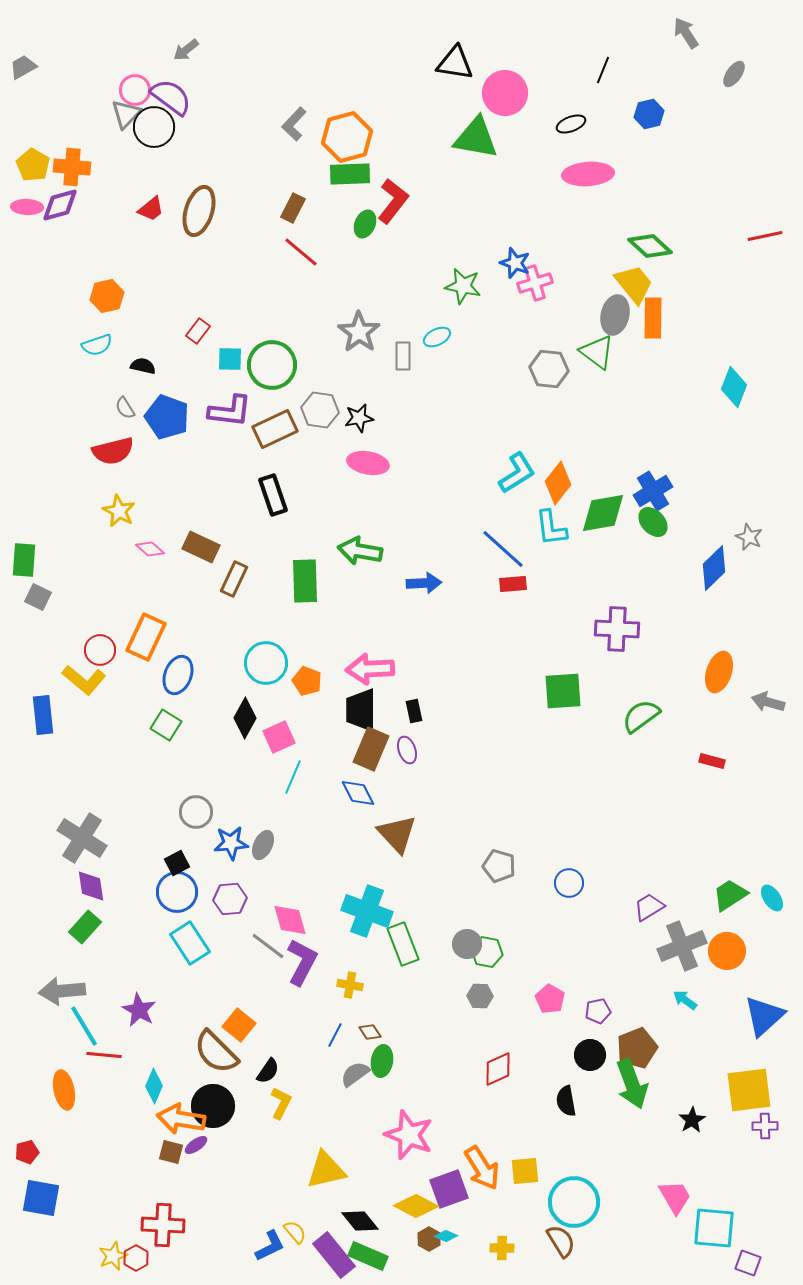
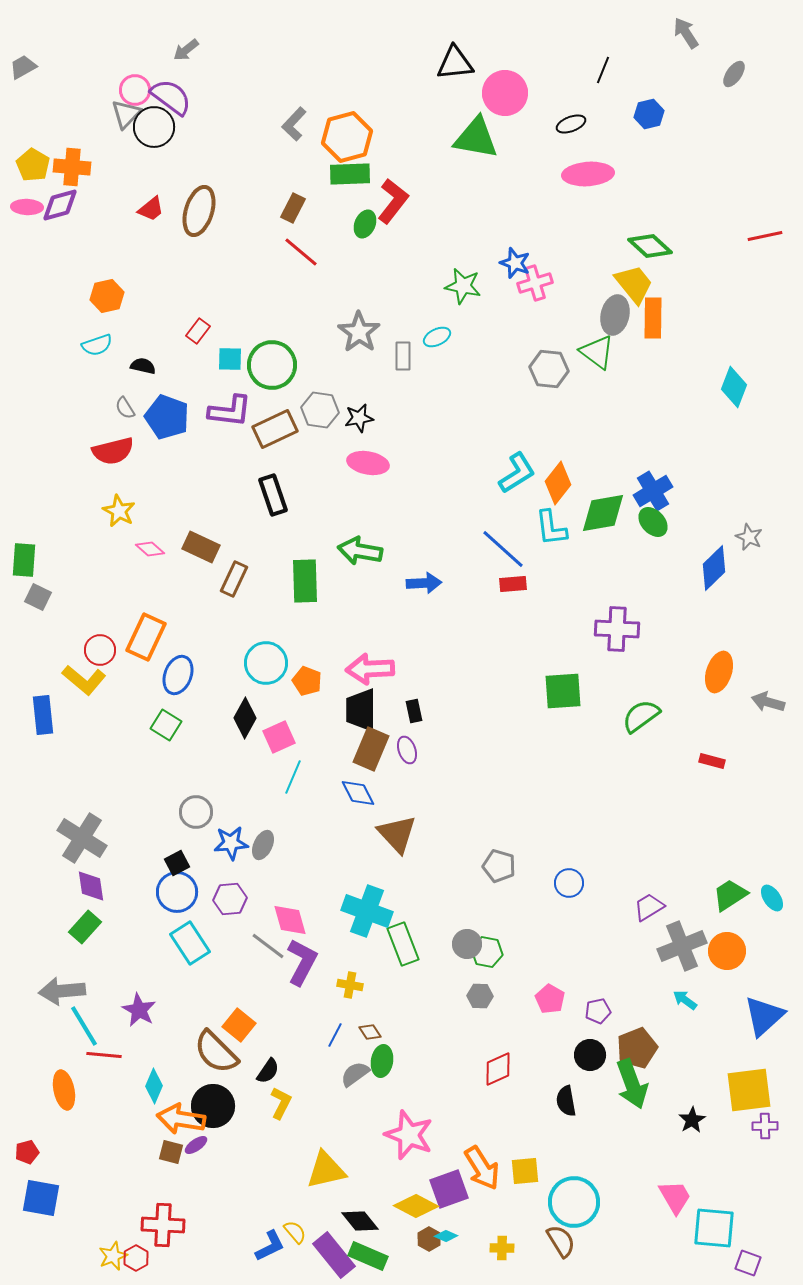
black triangle at (455, 63): rotated 15 degrees counterclockwise
